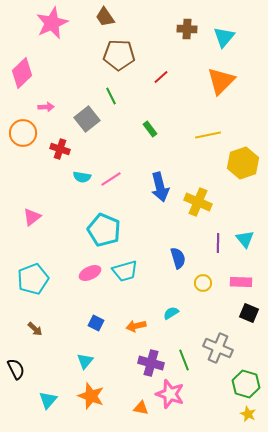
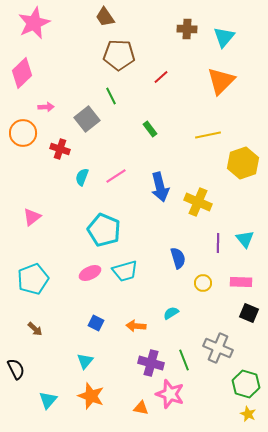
pink star at (52, 23): moved 18 px left
cyan semicircle at (82, 177): rotated 102 degrees clockwise
pink line at (111, 179): moved 5 px right, 3 px up
orange arrow at (136, 326): rotated 18 degrees clockwise
